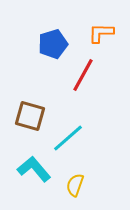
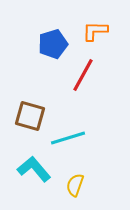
orange L-shape: moved 6 px left, 2 px up
cyan line: rotated 24 degrees clockwise
